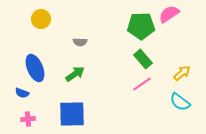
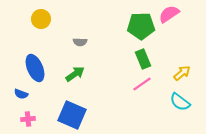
green rectangle: rotated 18 degrees clockwise
blue semicircle: moved 1 px left, 1 px down
blue square: moved 1 px down; rotated 24 degrees clockwise
